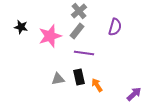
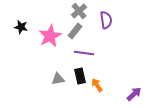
purple semicircle: moved 9 px left, 7 px up; rotated 24 degrees counterclockwise
gray rectangle: moved 2 px left
pink star: rotated 10 degrees counterclockwise
black rectangle: moved 1 px right, 1 px up
